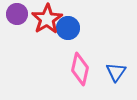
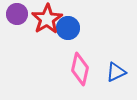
blue triangle: rotated 30 degrees clockwise
